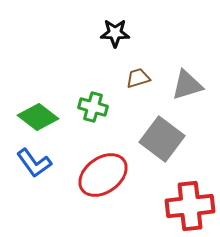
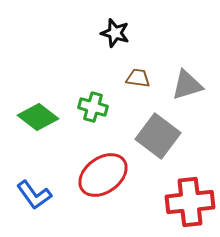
black star: rotated 16 degrees clockwise
brown trapezoid: rotated 25 degrees clockwise
gray square: moved 4 px left, 3 px up
blue L-shape: moved 32 px down
red cross: moved 4 px up
